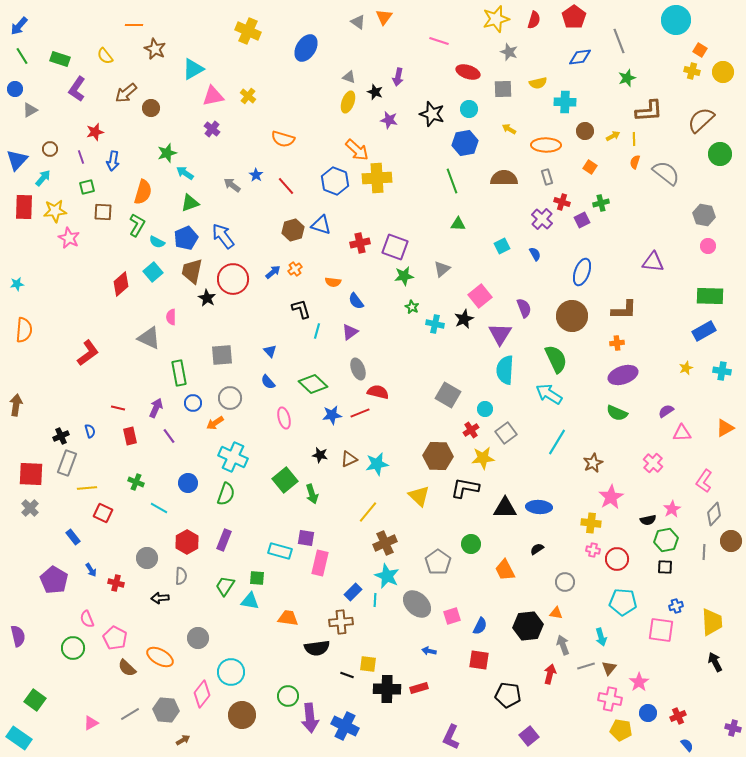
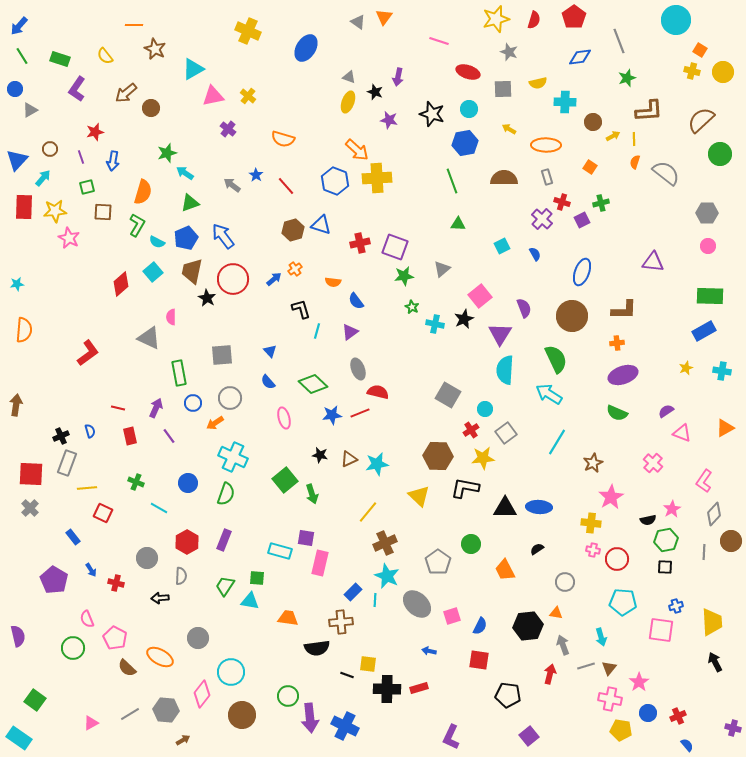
purple cross at (212, 129): moved 16 px right
brown circle at (585, 131): moved 8 px right, 9 px up
gray hexagon at (704, 215): moved 3 px right, 2 px up; rotated 10 degrees counterclockwise
blue arrow at (273, 272): moved 1 px right, 7 px down
pink triangle at (682, 433): rotated 24 degrees clockwise
